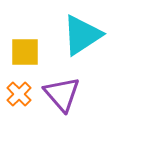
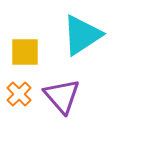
purple triangle: moved 2 px down
